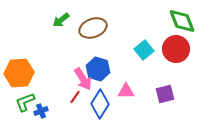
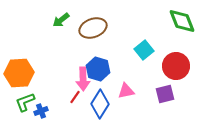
red circle: moved 17 px down
pink arrow: rotated 30 degrees clockwise
pink triangle: rotated 12 degrees counterclockwise
